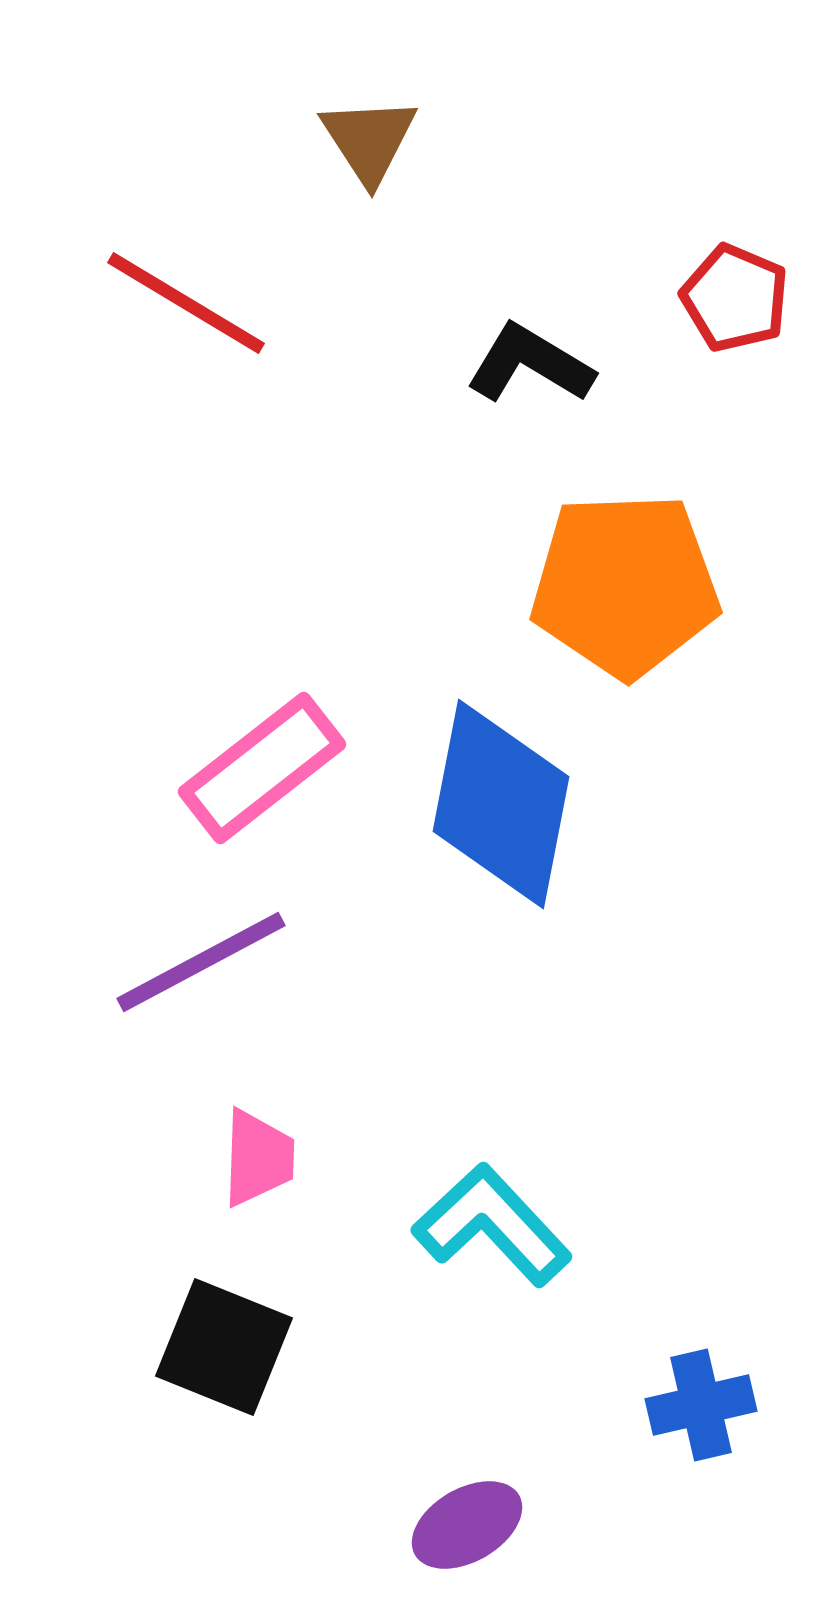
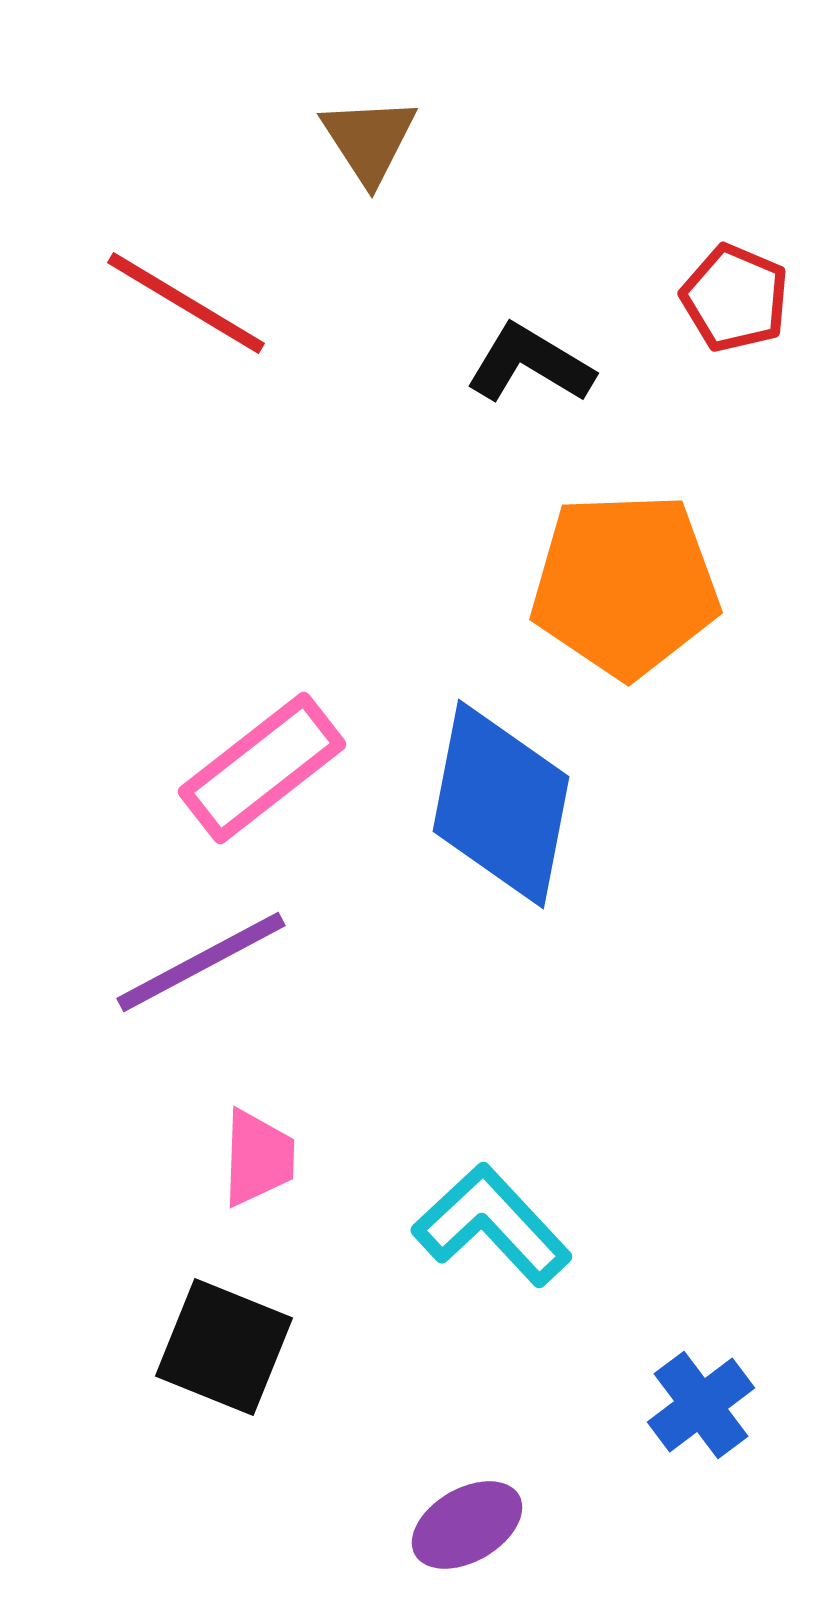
blue cross: rotated 24 degrees counterclockwise
